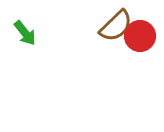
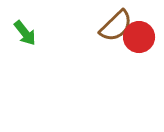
red circle: moved 1 px left, 1 px down
